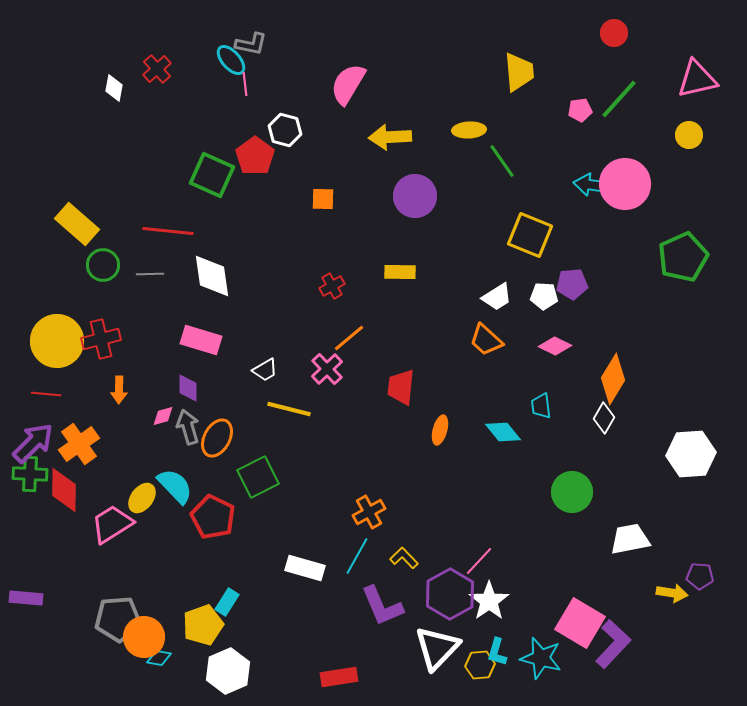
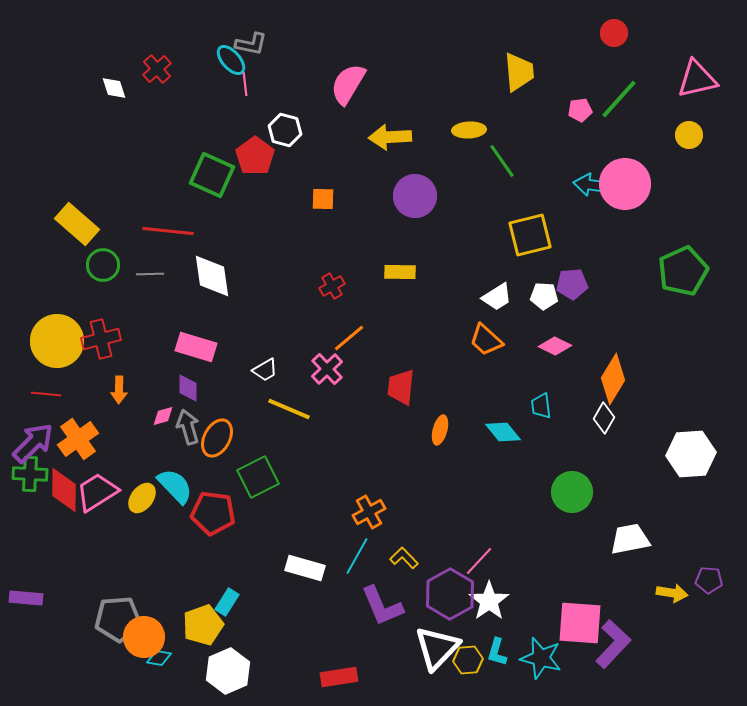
white diamond at (114, 88): rotated 28 degrees counterclockwise
yellow square at (530, 235): rotated 36 degrees counterclockwise
green pentagon at (683, 257): moved 14 px down
pink rectangle at (201, 340): moved 5 px left, 7 px down
yellow line at (289, 409): rotated 9 degrees clockwise
orange cross at (79, 444): moved 1 px left, 5 px up
red pentagon at (213, 517): moved 4 px up; rotated 18 degrees counterclockwise
pink trapezoid at (112, 524): moved 15 px left, 32 px up
purple pentagon at (700, 576): moved 9 px right, 4 px down
pink square at (580, 623): rotated 27 degrees counterclockwise
yellow hexagon at (480, 665): moved 12 px left, 5 px up
